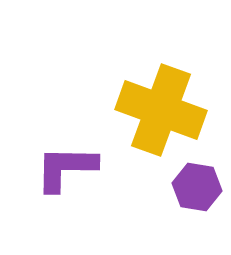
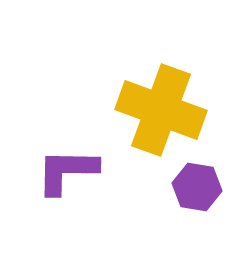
purple L-shape: moved 1 px right, 3 px down
